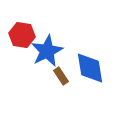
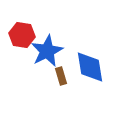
blue diamond: moved 1 px up
brown rectangle: rotated 18 degrees clockwise
